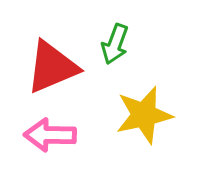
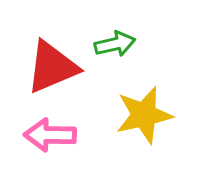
green arrow: rotated 123 degrees counterclockwise
